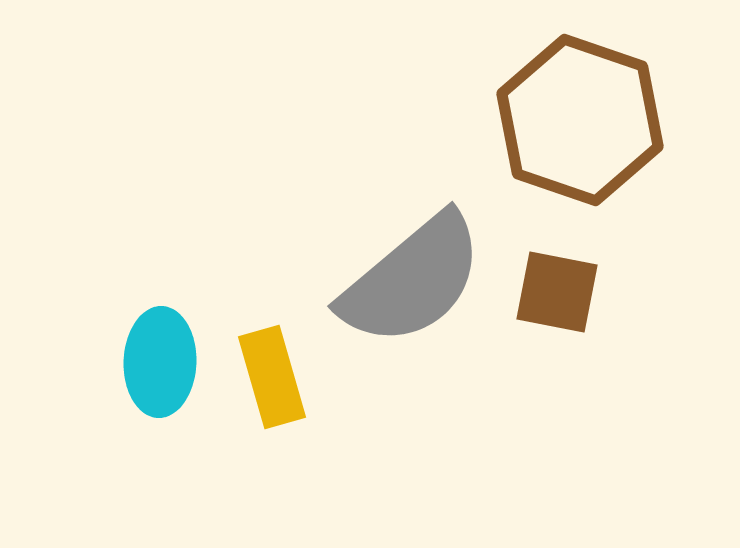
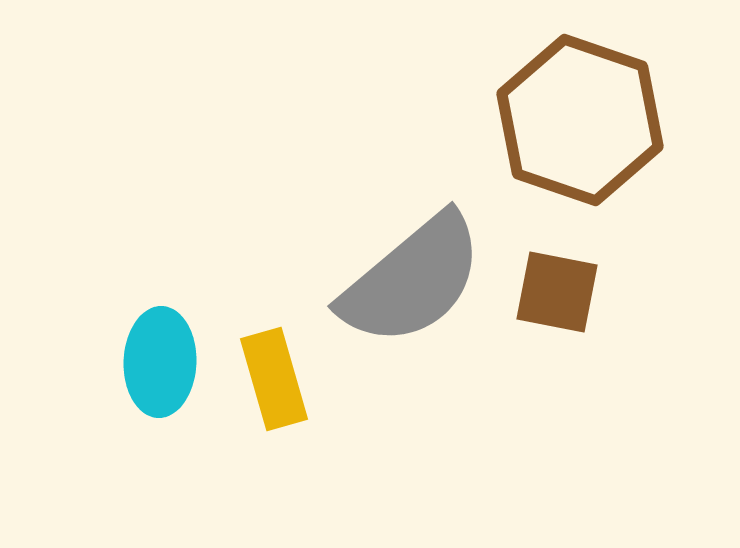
yellow rectangle: moved 2 px right, 2 px down
